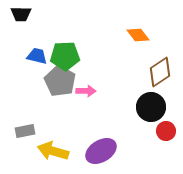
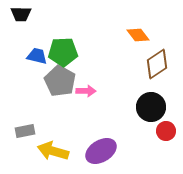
green pentagon: moved 2 px left, 4 px up
brown diamond: moved 3 px left, 8 px up
